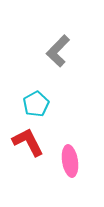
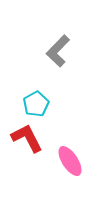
red L-shape: moved 1 px left, 4 px up
pink ellipse: rotated 24 degrees counterclockwise
